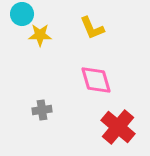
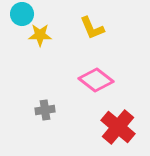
pink diamond: rotated 36 degrees counterclockwise
gray cross: moved 3 px right
